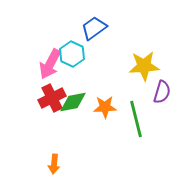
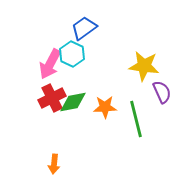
blue trapezoid: moved 10 px left
yellow star: rotated 12 degrees clockwise
purple semicircle: rotated 40 degrees counterclockwise
